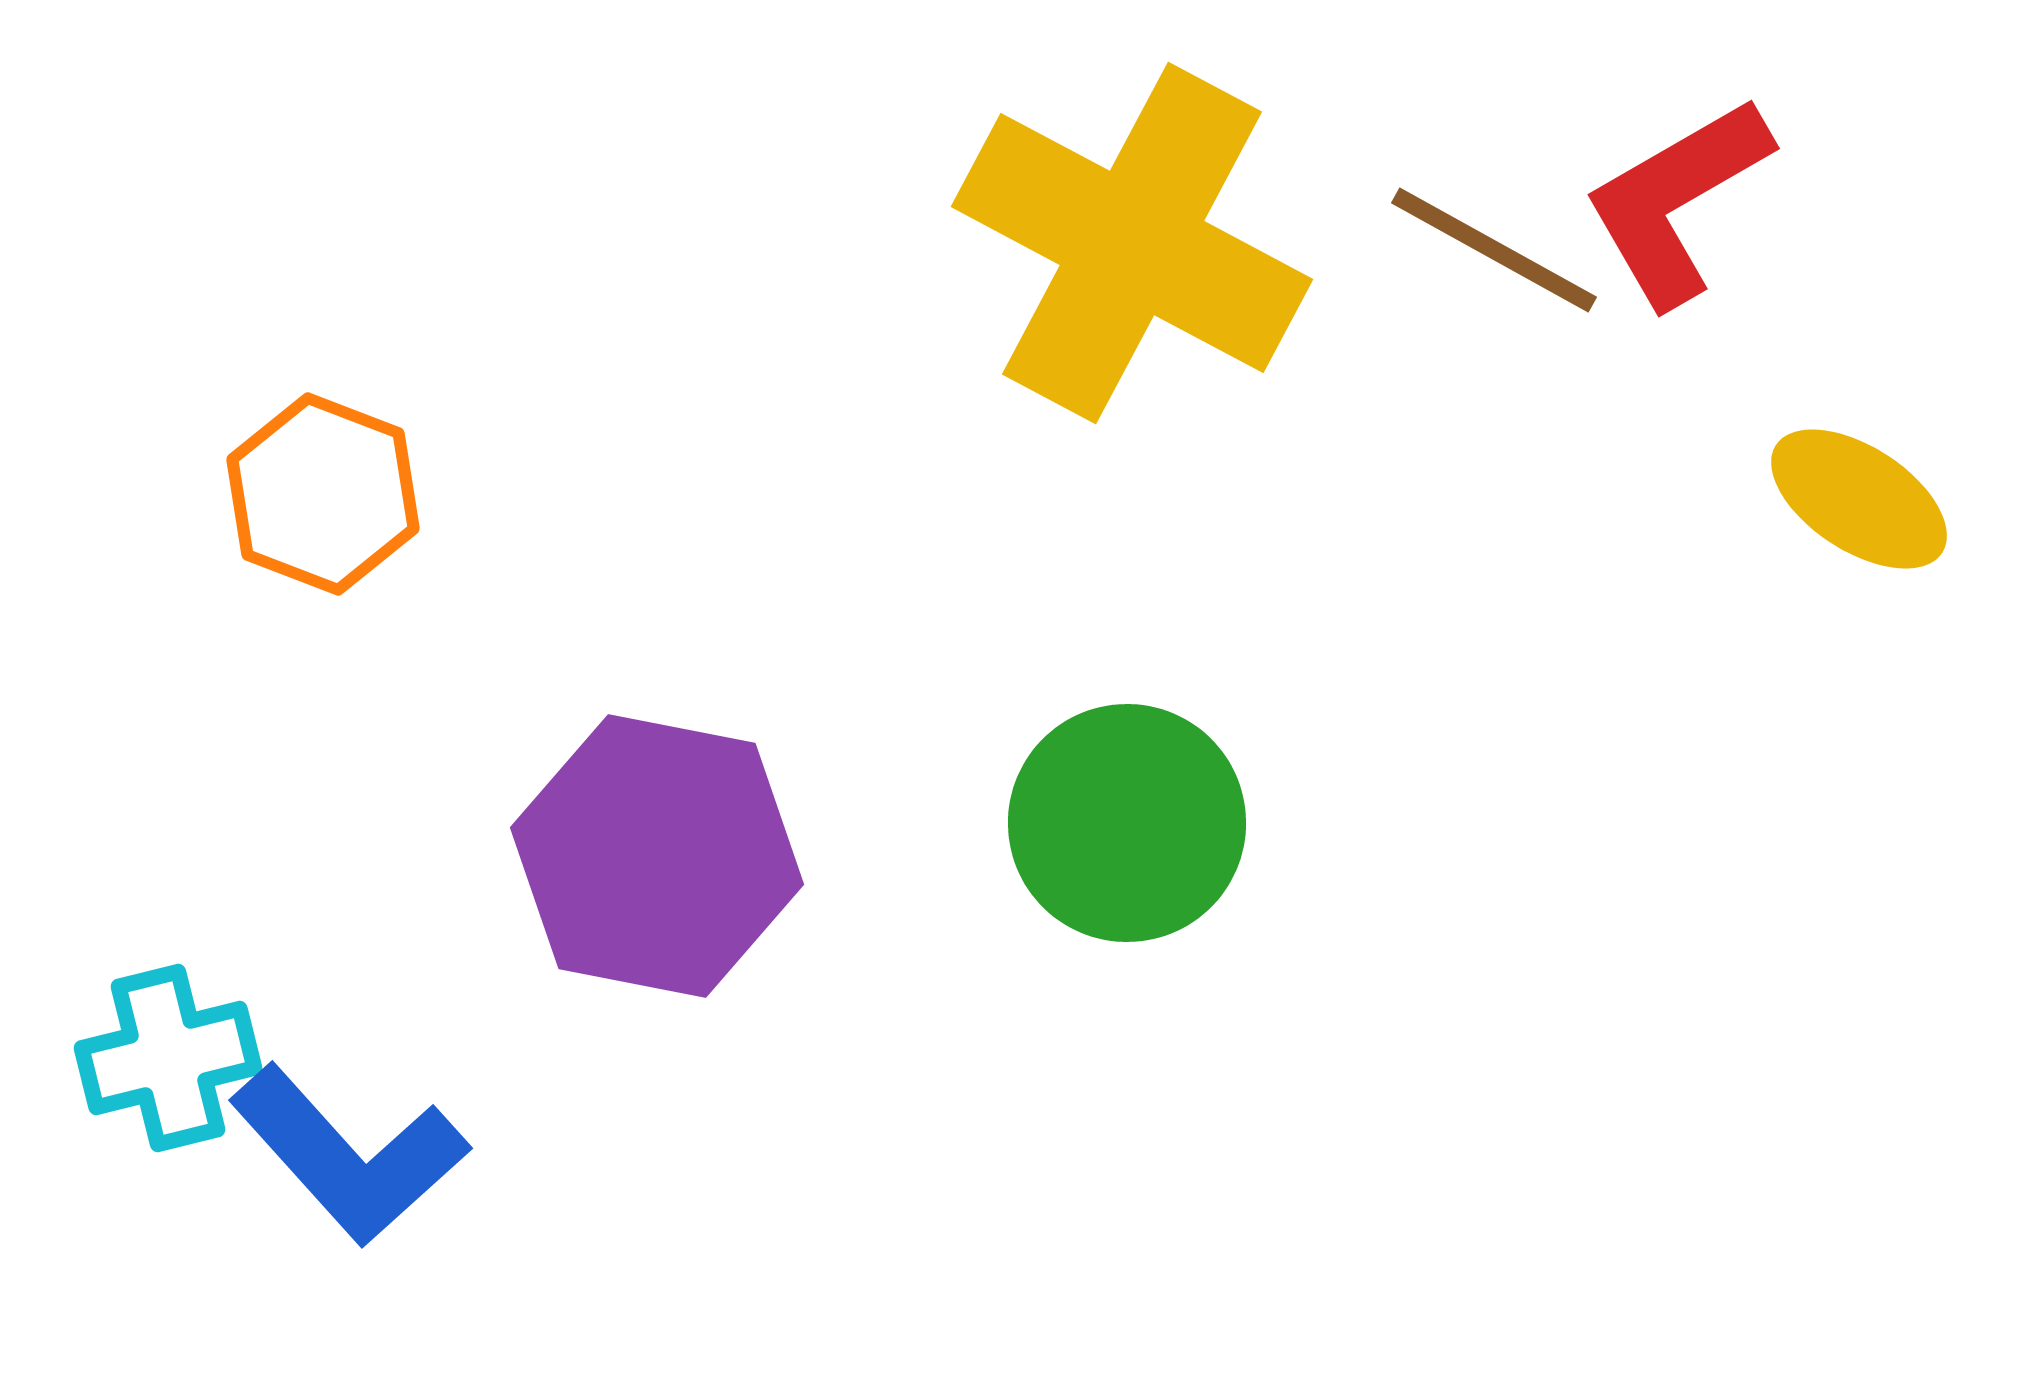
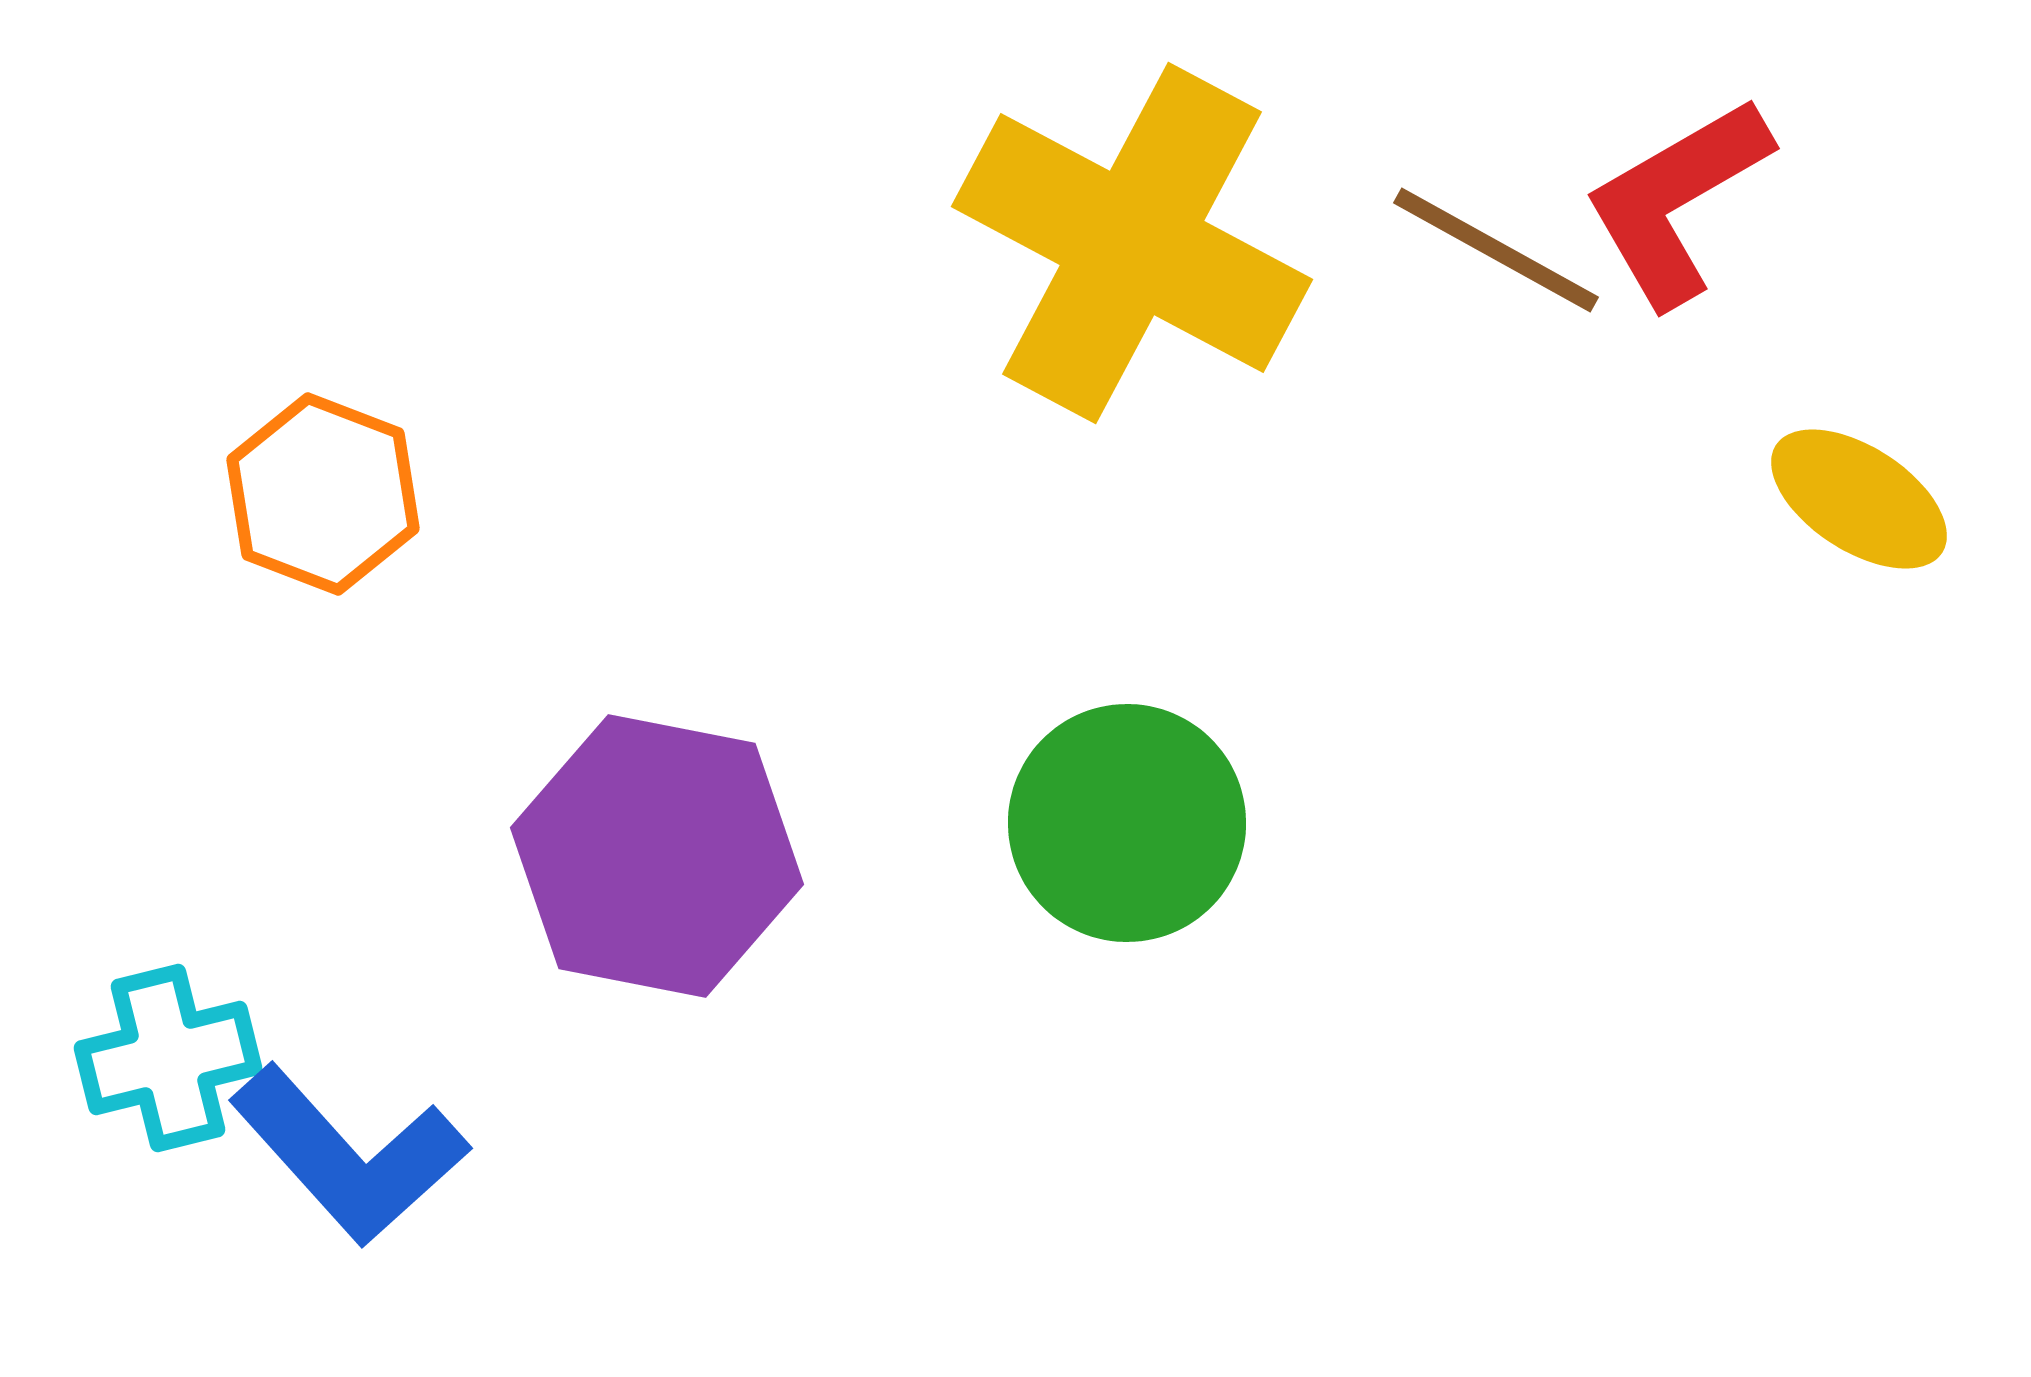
brown line: moved 2 px right
